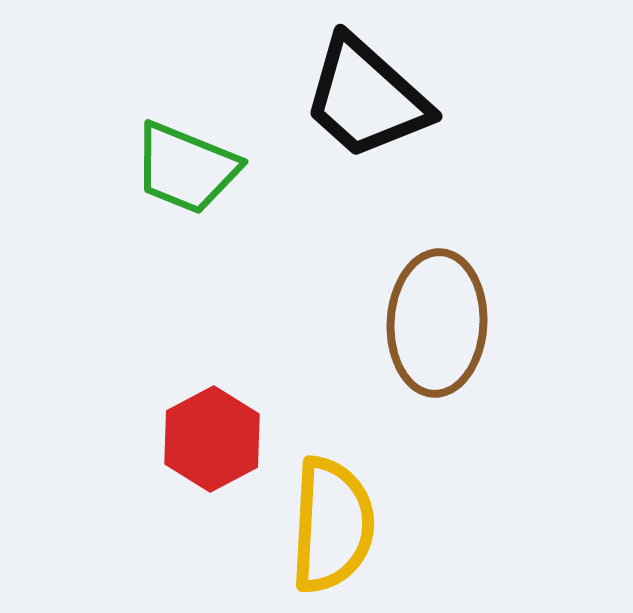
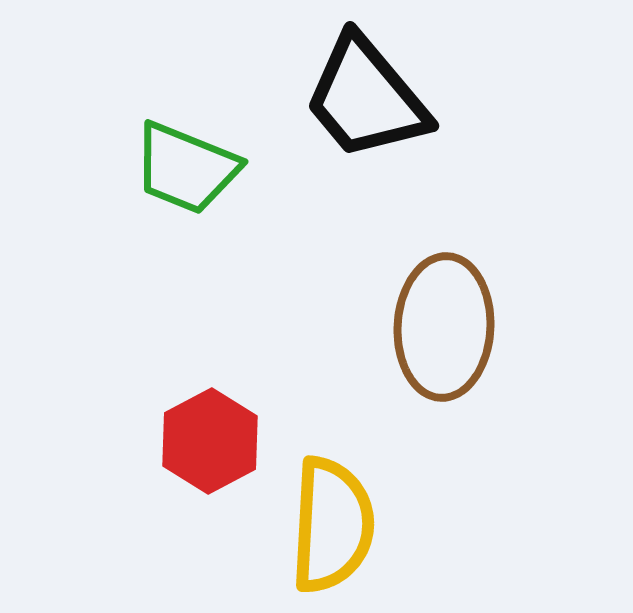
black trapezoid: rotated 8 degrees clockwise
brown ellipse: moved 7 px right, 4 px down
red hexagon: moved 2 px left, 2 px down
